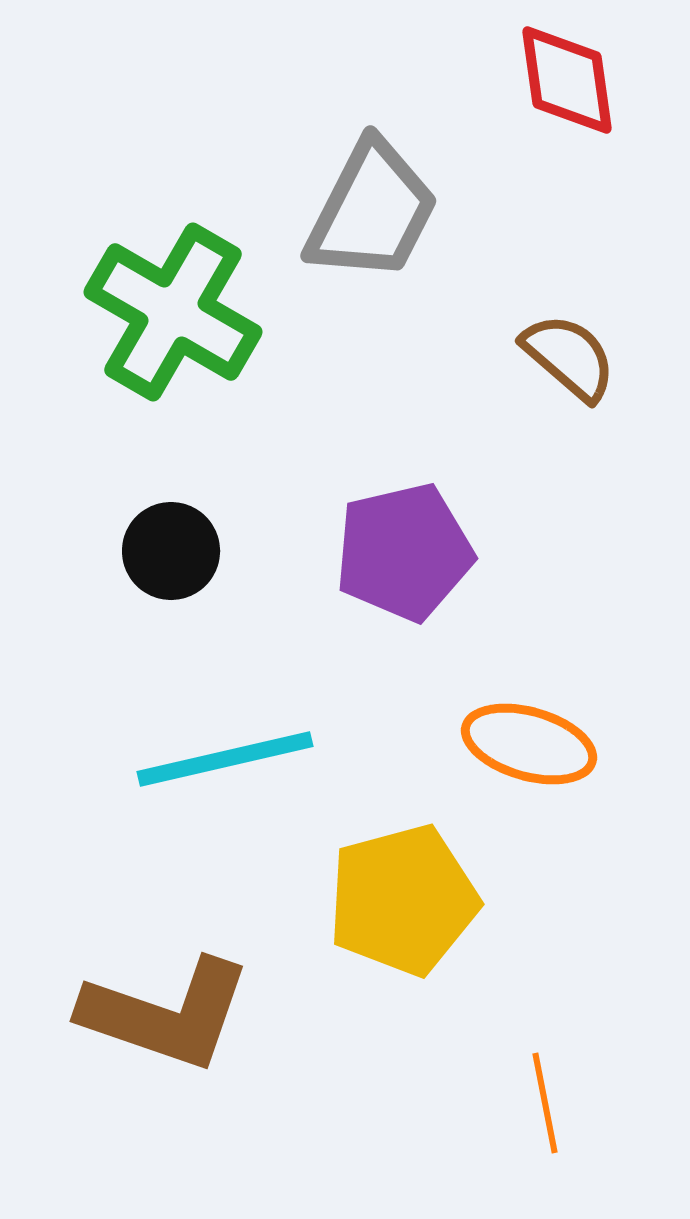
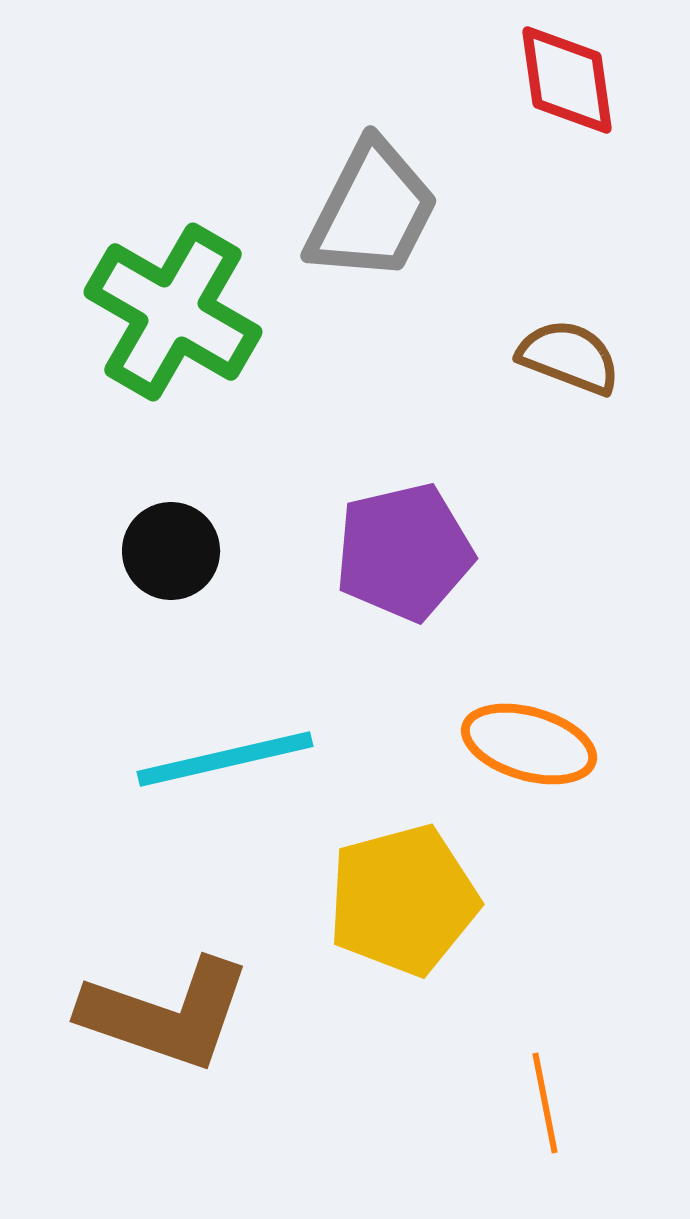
brown semicircle: rotated 20 degrees counterclockwise
